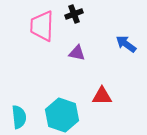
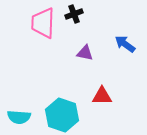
pink trapezoid: moved 1 px right, 3 px up
blue arrow: moved 1 px left
purple triangle: moved 8 px right
cyan semicircle: rotated 100 degrees clockwise
